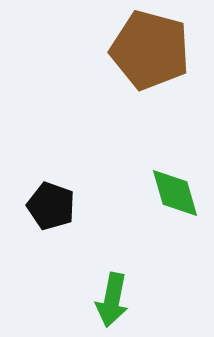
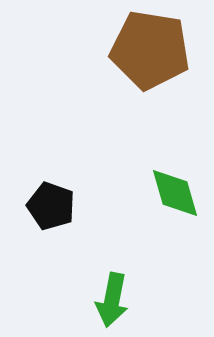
brown pentagon: rotated 6 degrees counterclockwise
